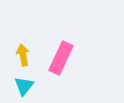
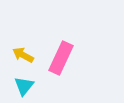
yellow arrow: rotated 50 degrees counterclockwise
